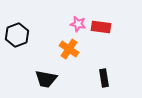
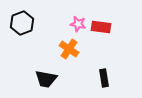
black hexagon: moved 5 px right, 12 px up
